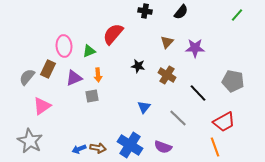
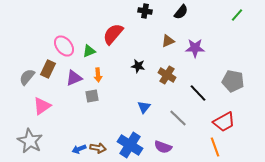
brown triangle: moved 1 px right, 1 px up; rotated 24 degrees clockwise
pink ellipse: rotated 35 degrees counterclockwise
